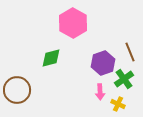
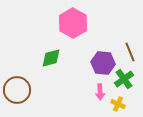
purple hexagon: rotated 25 degrees clockwise
